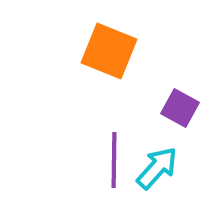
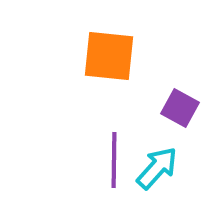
orange square: moved 5 px down; rotated 16 degrees counterclockwise
